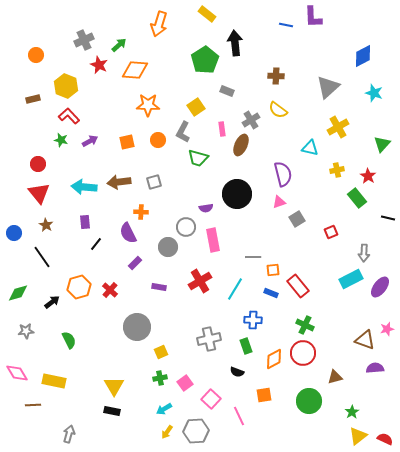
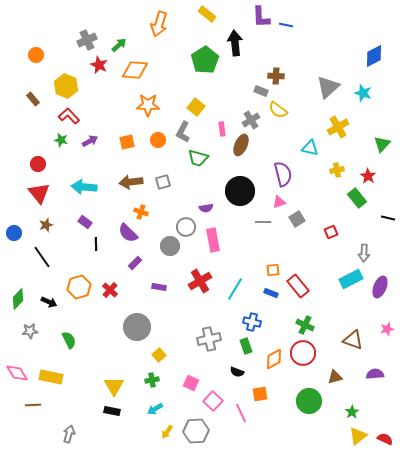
purple L-shape at (313, 17): moved 52 px left
gray cross at (84, 40): moved 3 px right
blue diamond at (363, 56): moved 11 px right
gray rectangle at (227, 91): moved 34 px right
cyan star at (374, 93): moved 11 px left
brown rectangle at (33, 99): rotated 64 degrees clockwise
yellow square at (196, 107): rotated 18 degrees counterclockwise
brown arrow at (119, 182): moved 12 px right
gray square at (154, 182): moved 9 px right
black circle at (237, 194): moved 3 px right, 3 px up
orange cross at (141, 212): rotated 16 degrees clockwise
purple rectangle at (85, 222): rotated 48 degrees counterclockwise
brown star at (46, 225): rotated 24 degrees clockwise
purple semicircle at (128, 233): rotated 20 degrees counterclockwise
black line at (96, 244): rotated 40 degrees counterclockwise
gray circle at (168, 247): moved 2 px right, 1 px up
gray line at (253, 257): moved 10 px right, 35 px up
purple ellipse at (380, 287): rotated 15 degrees counterclockwise
green diamond at (18, 293): moved 6 px down; rotated 30 degrees counterclockwise
black arrow at (52, 302): moved 3 px left; rotated 63 degrees clockwise
blue cross at (253, 320): moved 1 px left, 2 px down; rotated 12 degrees clockwise
gray star at (26, 331): moved 4 px right
brown triangle at (365, 340): moved 12 px left
yellow square at (161, 352): moved 2 px left, 3 px down; rotated 16 degrees counterclockwise
purple semicircle at (375, 368): moved 6 px down
green cross at (160, 378): moved 8 px left, 2 px down
yellow rectangle at (54, 381): moved 3 px left, 4 px up
pink square at (185, 383): moved 6 px right; rotated 28 degrees counterclockwise
orange square at (264, 395): moved 4 px left, 1 px up
pink square at (211, 399): moved 2 px right, 2 px down
cyan arrow at (164, 409): moved 9 px left
pink line at (239, 416): moved 2 px right, 3 px up
